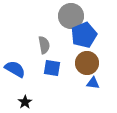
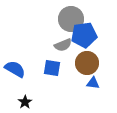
gray circle: moved 3 px down
blue pentagon: rotated 15 degrees clockwise
gray semicircle: moved 19 px right; rotated 78 degrees clockwise
